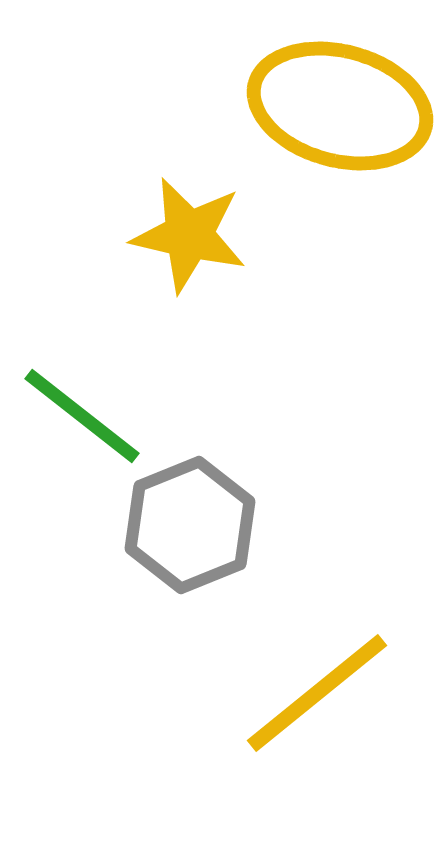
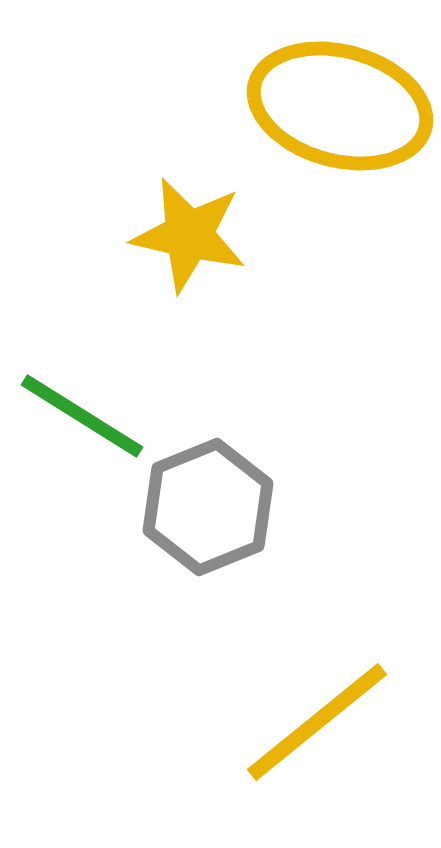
green line: rotated 6 degrees counterclockwise
gray hexagon: moved 18 px right, 18 px up
yellow line: moved 29 px down
